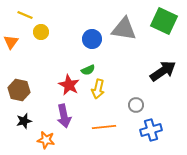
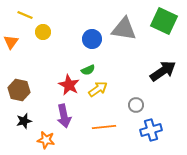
yellow circle: moved 2 px right
yellow arrow: rotated 138 degrees counterclockwise
